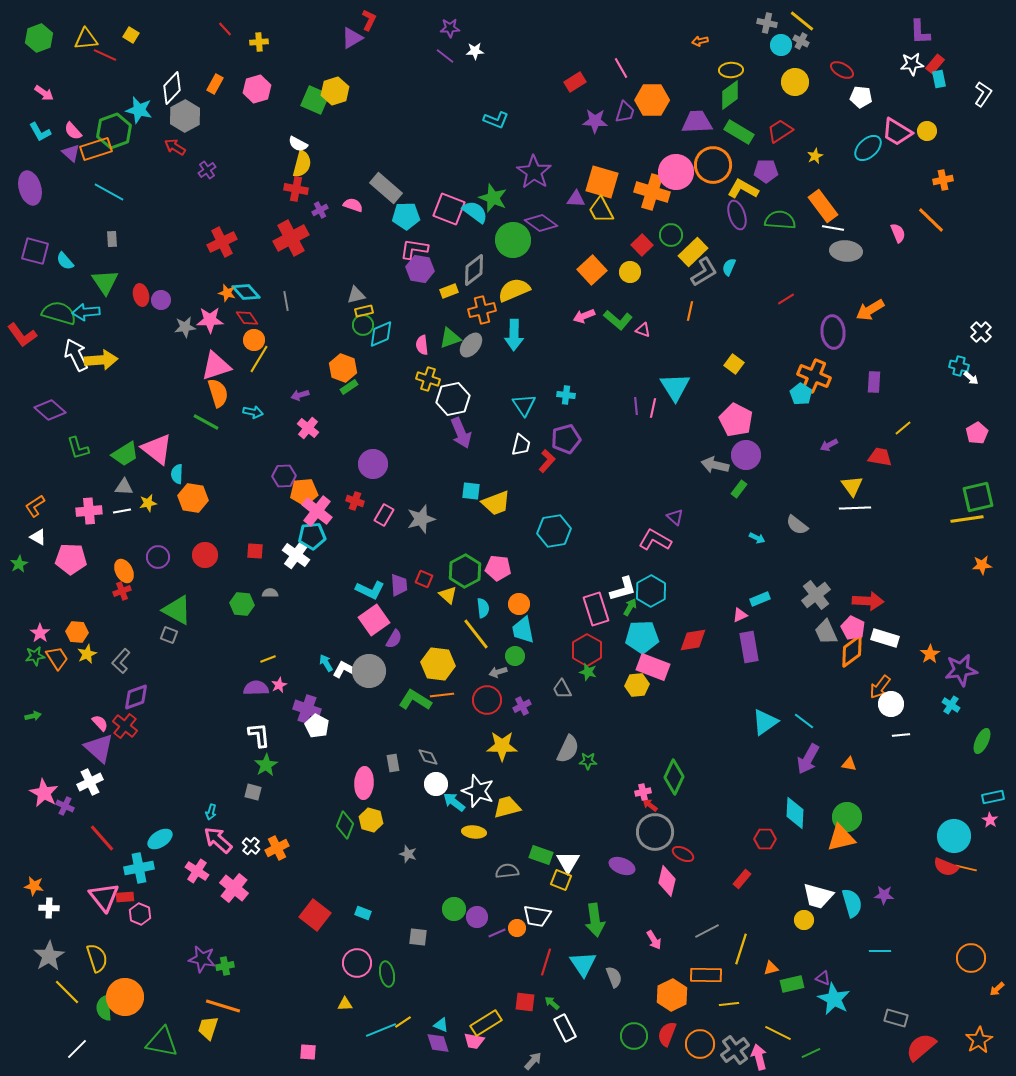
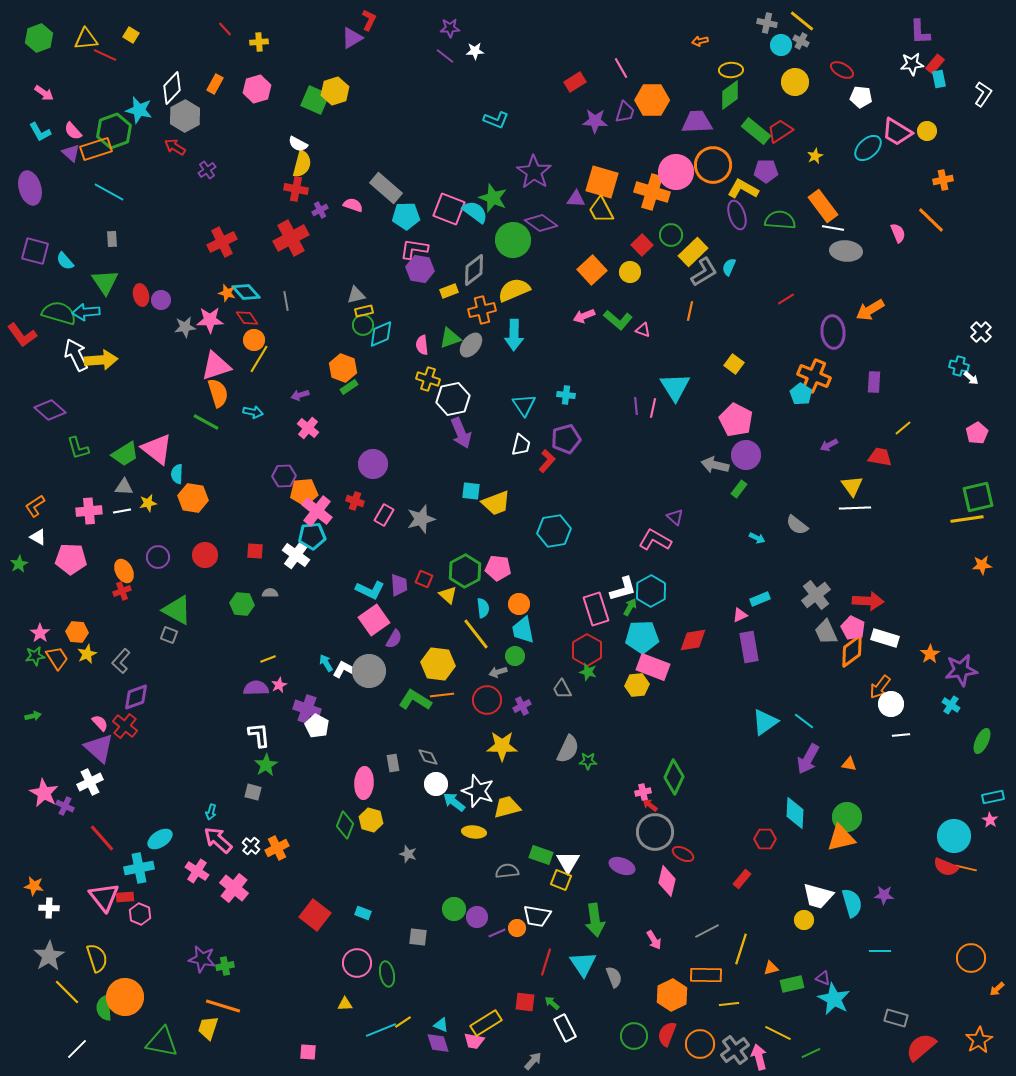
green rectangle at (739, 132): moved 17 px right, 1 px up; rotated 8 degrees clockwise
